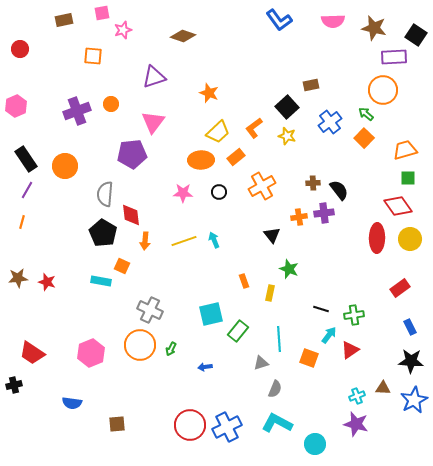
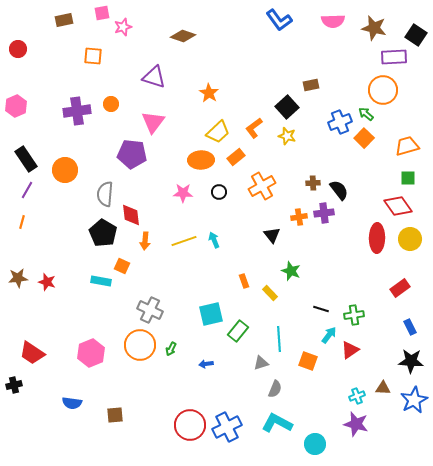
pink star at (123, 30): moved 3 px up
red circle at (20, 49): moved 2 px left
purple triangle at (154, 77): rotated 35 degrees clockwise
orange star at (209, 93): rotated 12 degrees clockwise
purple cross at (77, 111): rotated 12 degrees clockwise
blue cross at (330, 122): moved 10 px right; rotated 15 degrees clockwise
orange trapezoid at (405, 150): moved 2 px right, 4 px up
purple pentagon at (132, 154): rotated 12 degrees clockwise
orange circle at (65, 166): moved 4 px down
green star at (289, 269): moved 2 px right, 2 px down
yellow rectangle at (270, 293): rotated 56 degrees counterclockwise
orange square at (309, 358): moved 1 px left, 3 px down
blue arrow at (205, 367): moved 1 px right, 3 px up
brown square at (117, 424): moved 2 px left, 9 px up
